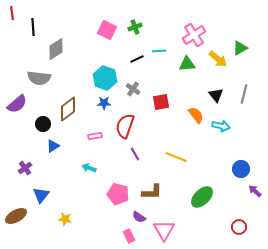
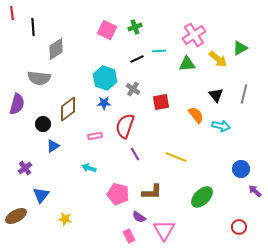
purple semicircle at (17, 104): rotated 35 degrees counterclockwise
